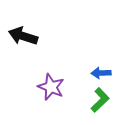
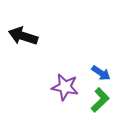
blue arrow: rotated 144 degrees counterclockwise
purple star: moved 14 px right; rotated 12 degrees counterclockwise
